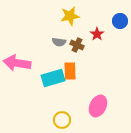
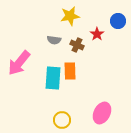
blue circle: moved 2 px left
gray semicircle: moved 5 px left, 2 px up
pink arrow: moved 2 px right; rotated 60 degrees counterclockwise
cyan rectangle: rotated 70 degrees counterclockwise
pink ellipse: moved 4 px right, 7 px down
